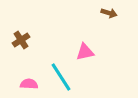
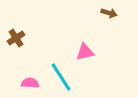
brown cross: moved 5 px left, 2 px up
pink semicircle: moved 1 px right, 1 px up
